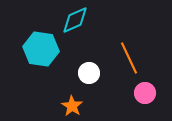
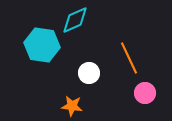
cyan hexagon: moved 1 px right, 4 px up
orange star: rotated 25 degrees counterclockwise
